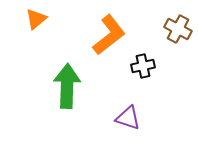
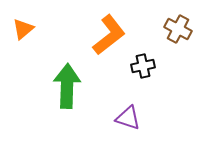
orange triangle: moved 13 px left, 10 px down
